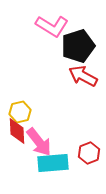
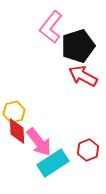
pink L-shape: moved 1 px left, 1 px down; rotated 96 degrees clockwise
yellow hexagon: moved 6 px left
red hexagon: moved 1 px left, 3 px up
cyan rectangle: rotated 28 degrees counterclockwise
